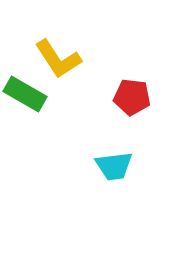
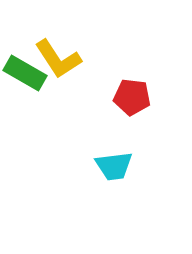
green rectangle: moved 21 px up
